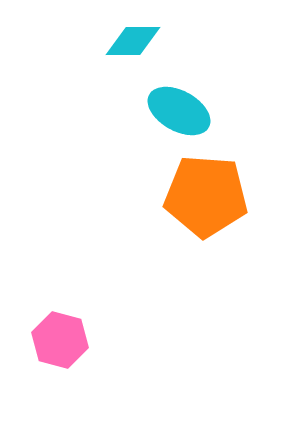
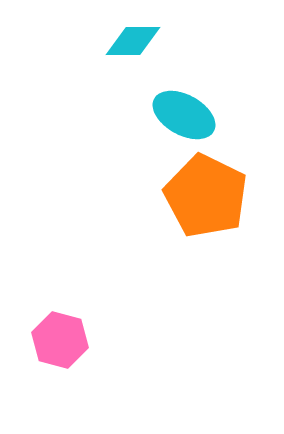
cyan ellipse: moved 5 px right, 4 px down
orange pentagon: rotated 22 degrees clockwise
